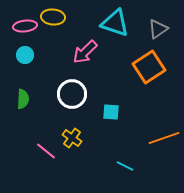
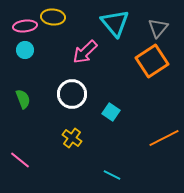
cyan triangle: rotated 32 degrees clockwise
gray triangle: moved 1 px up; rotated 15 degrees counterclockwise
cyan circle: moved 5 px up
orange square: moved 3 px right, 6 px up
green semicircle: rotated 24 degrees counterclockwise
cyan square: rotated 30 degrees clockwise
orange line: rotated 8 degrees counterclockwise
pink line: moved 26 px left, 9 px down
cyan line: moved 13 px left, 9 px down
